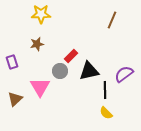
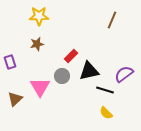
yellow star: moved 2 px left, 2 px down
purple rectangle: moved 2 px left
gray circle: moved 2 px right, 5 px down
black line: rotated 72 degrees counterclockwise
